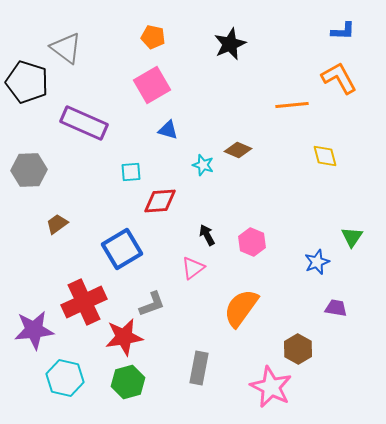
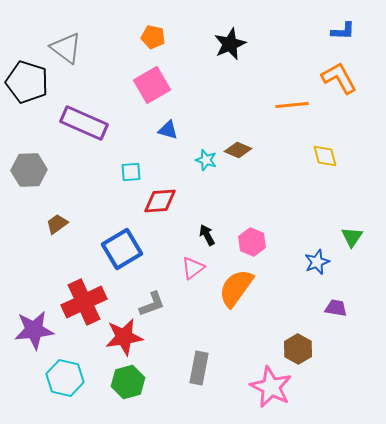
cyan star: moved 3 px right, 5 px up
orange semicircle: moved 5 px left, 20 px up
